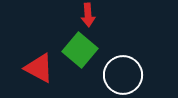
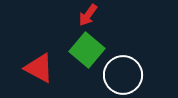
red arrow: rotated 40 degrees clockwise
green square: moved 7 px right
